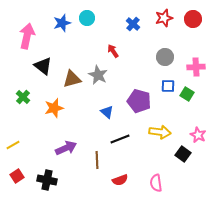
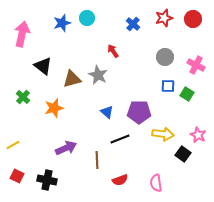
pink arrow: moved 5 px left, 2 px up
pink cross: moved 2 px up; rotated 30 degrees clockwise
purple pentagon: moved 11 px down; rotated 15 degrees counterclockwise
yellow arrow: moved 3 px right, 2 px down
red square: rotated 32 degrees counterclockwise
